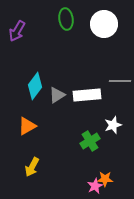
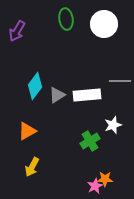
orange triangle: moved 5 px down
